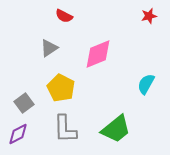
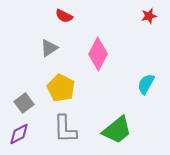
pink diamond: rotated 40 degrees counterclockwise
green trapezoid: moved 1 px right, 1 px down
purple diamond: moved 1 px right
